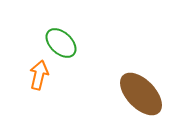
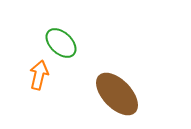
brown ellipse: moved 24 px left
